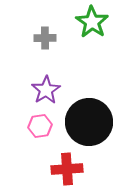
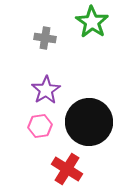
gray cross: rotated 10 degrees clockwise
red cross: rotated 36 degrees clockwise
